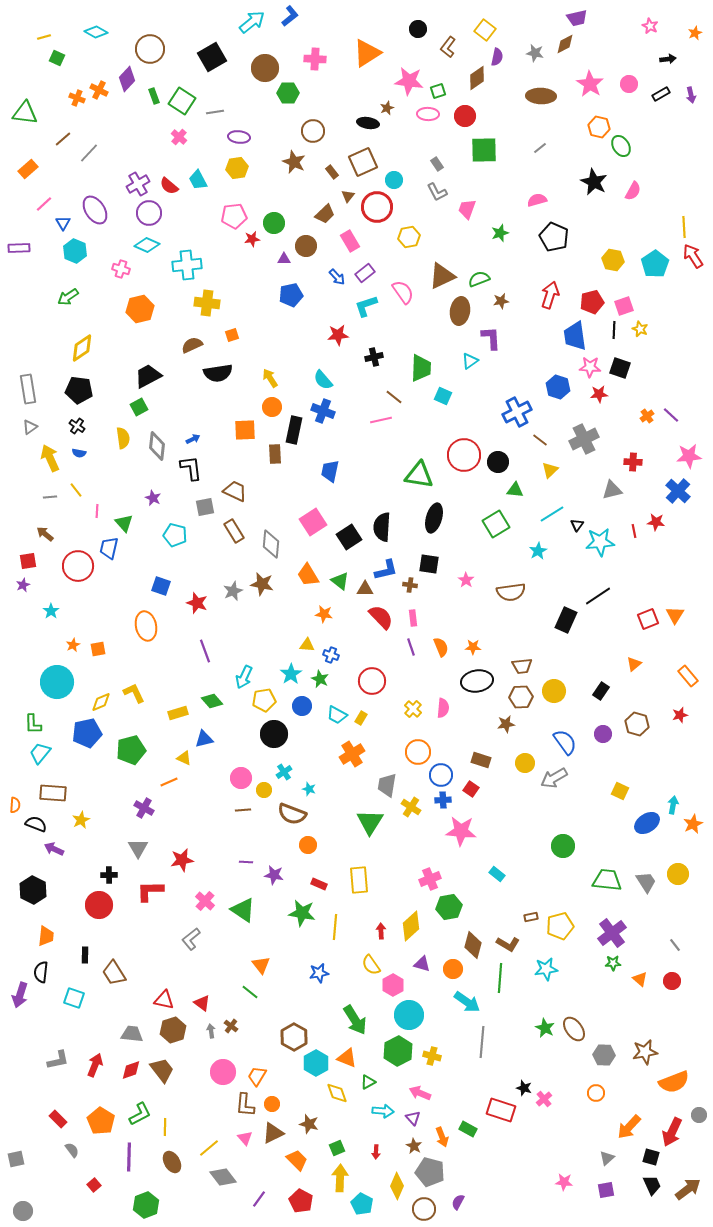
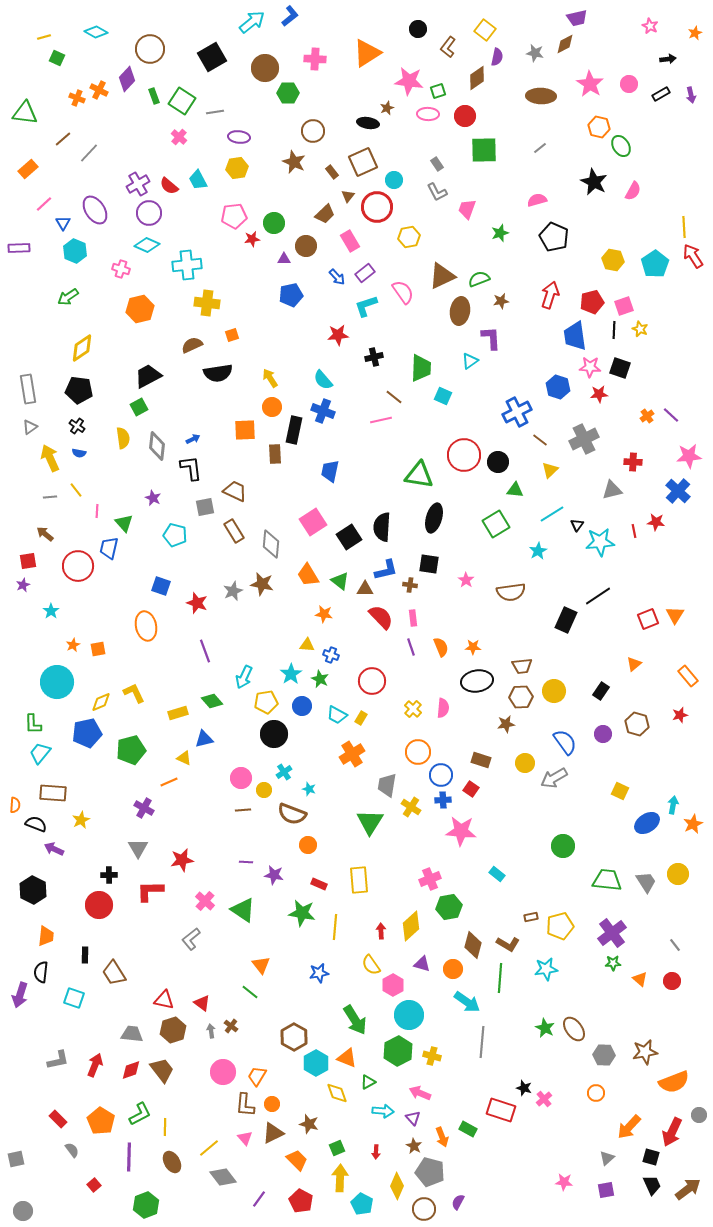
yellow pentagon at (264, 700): moved 2 px right, 2 px down
